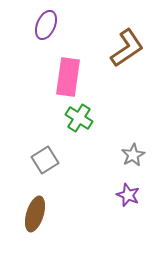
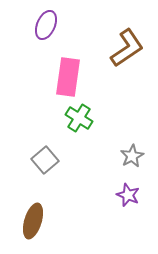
gray star: moved 1 px left, 1 px down
gray square: rotated 8 degrees counterclockwise
brown ellipse: moved 2 px left, 7 px down
